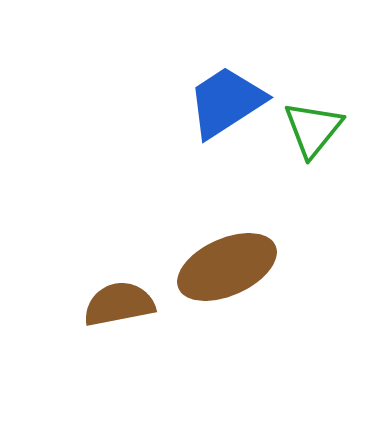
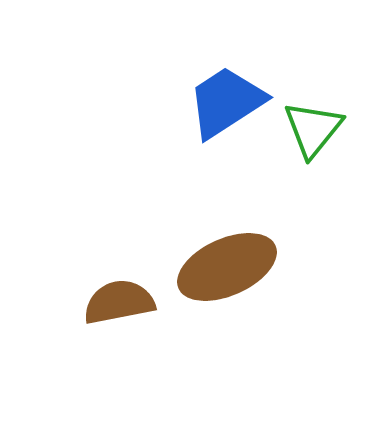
brown semicircle: moved 2 px up
